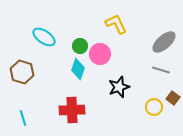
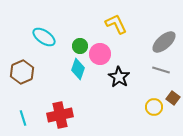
brown hexagon: rotated 20 degrees clockwise
black star: moved 10 px up; rotated 20 degrees counterclockwise
red cross: moved 12 px left, 5 px down; rotated 10 degrees counterclockwise
